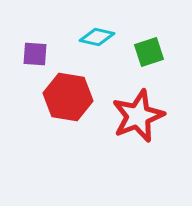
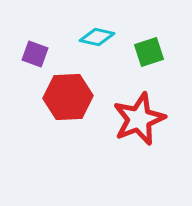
purple square: rotated 16 degrees clockwise
red hexagon: rotated 12 degrees counterclockwise
red star: moved 1 px right, 3 px down
